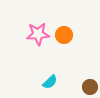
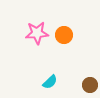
pink star: moved 1 px left, 1 px up
brown circle: moved 2 px up
